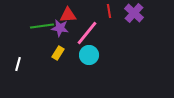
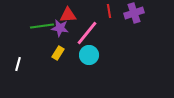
purple cross: rotated 30 degrees clockwise
